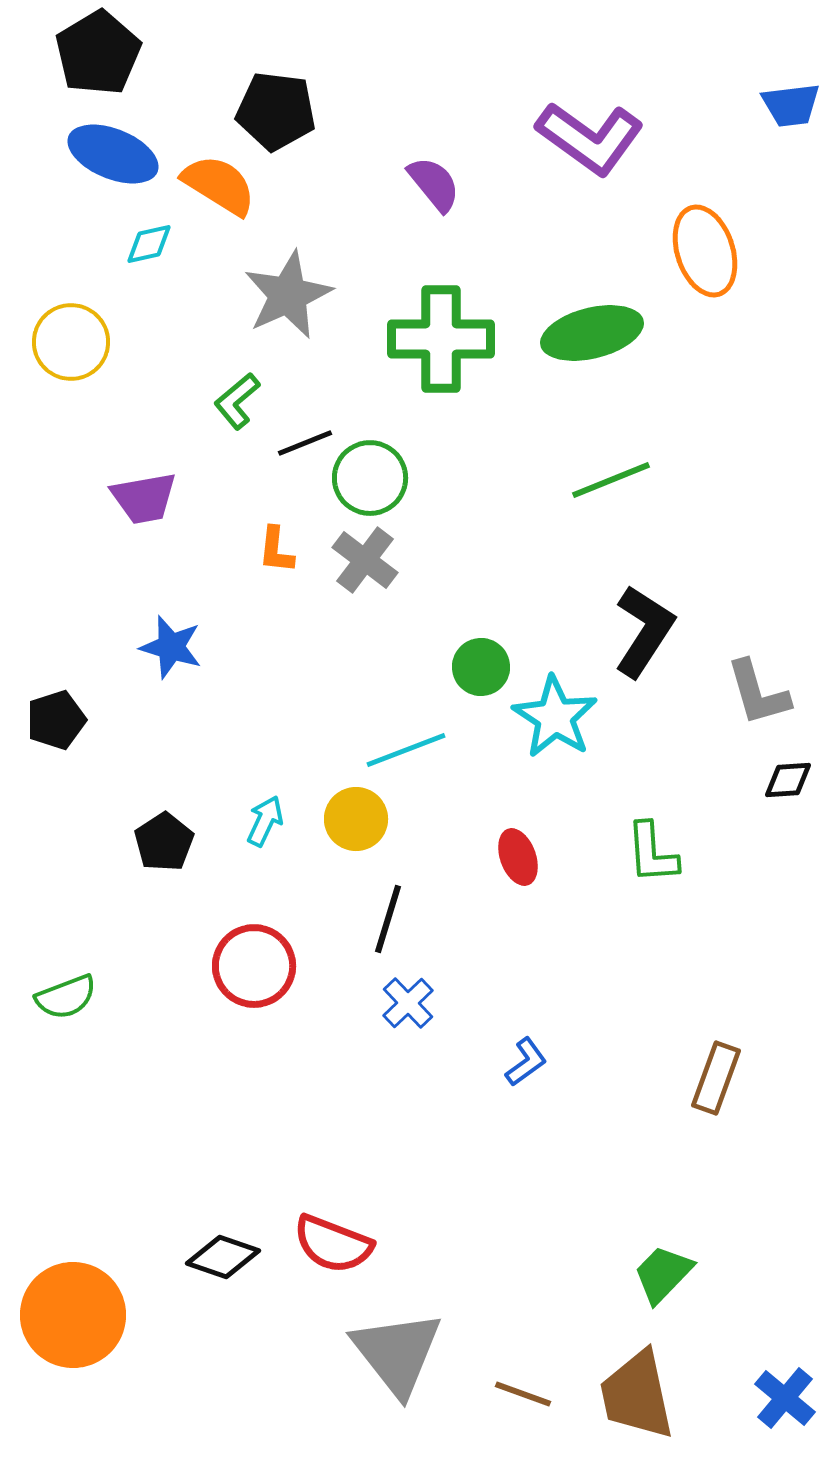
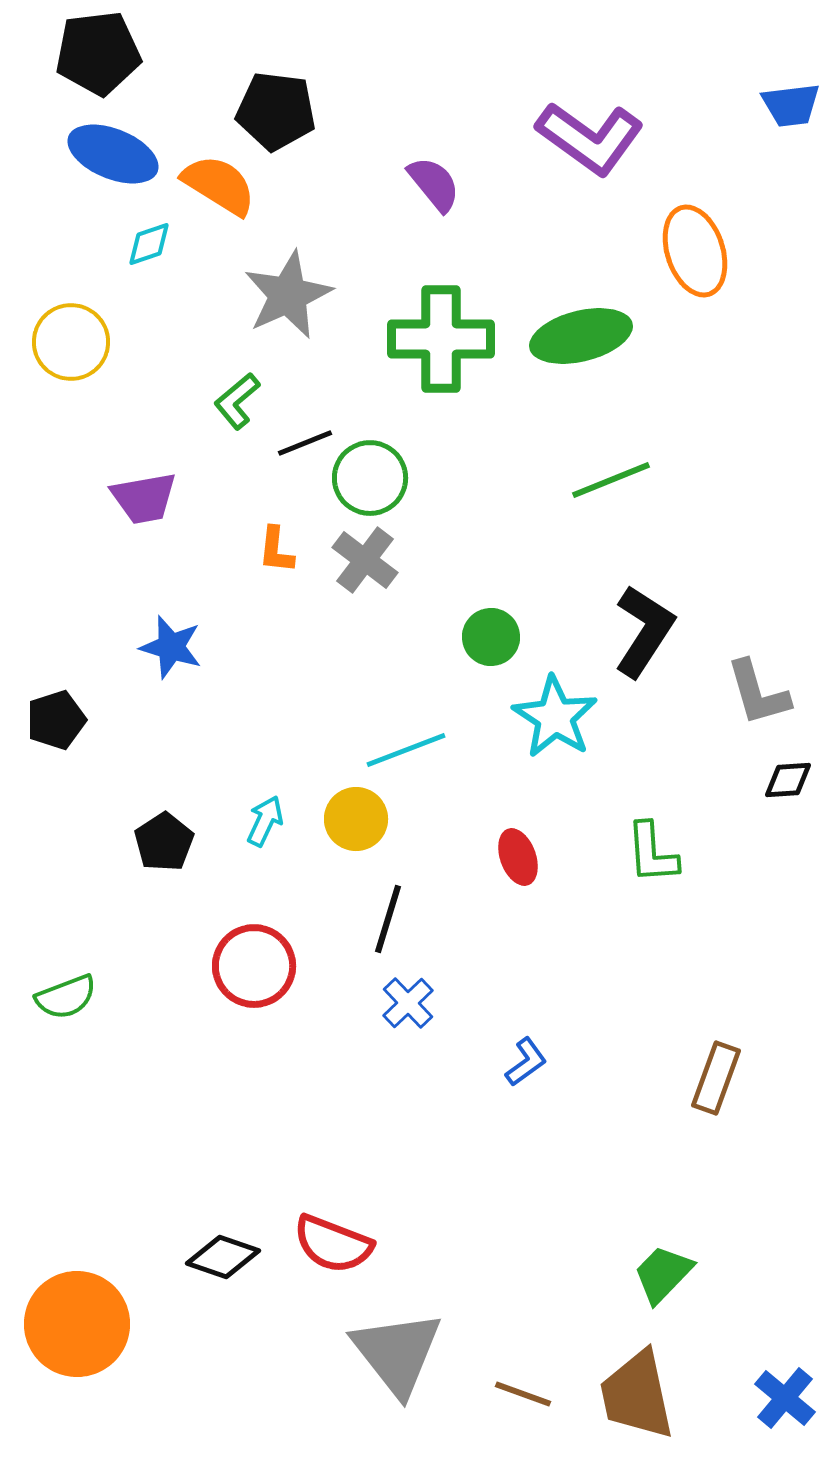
black pentagon at (98, 53): rotated 24 degrees clockwise
cyan diamond at (149, 244): rotated 6 degrees counterclockwise
orange ellipse at (705, 251): moved 10 px left
green ellipse at (592, 333): moved 11 px left, 3 px down
green circle at (481, 667): moved 10 px right, 30 px up
orange circle at (73, 1315): moved 4 px right, 9 px down
